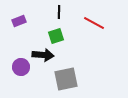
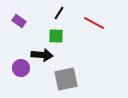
black line: moved 1 px down; rotated 32 degrees clockwise
purple rectangle: rotated 56 degrees clockwise
green square: rotated 21 degrees clockwise
black arrow: moved 1 px left
purple circle: moved 1 px down
